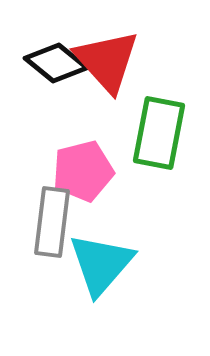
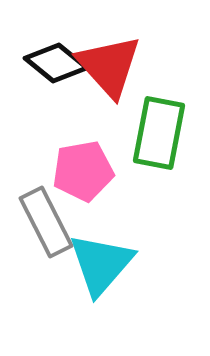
red triangle: moved 2 px right, 5 px down
pink pentagon: rotated 4 degrees clockwise
gray rectangle: moved 6 px left; rotated 34 degrees counterclockwise
